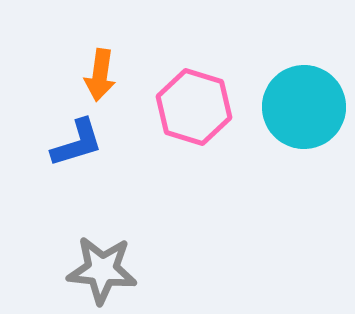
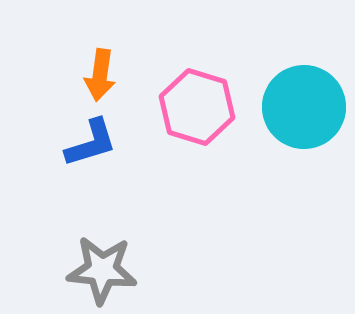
pink hexagon: moved 3 px right
blue L-shape: moved 14 px right
